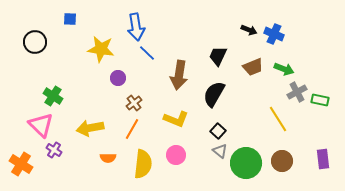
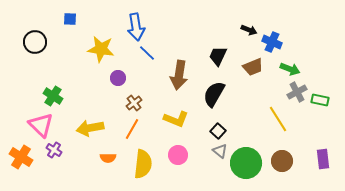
blue cross: moved 2 px left, 8 px down
green arrow: moved 6 px right
pink circle: moved 2 px right
orange cross: moved 7 px up
